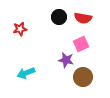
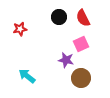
red semicircle: rotated 54 degrees clockwise
cyan arrow: moved 1 px right, 3 px down; rotated 60 degrees clockwise
brown circle: moved 2 px left, 1 px down
